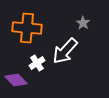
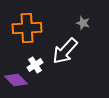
gray star: rotated 16 degrees counterclockwise
orange cross: rotated 8 degrees counterclockwise
white cross: moved 2 px left, 2 px down
